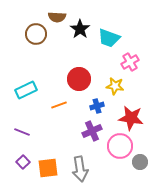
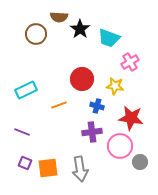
brown semicircle: moved 2 px right
red circle: moved 3 px right
blue cross: rotated 32 degrees clockwise
purple cross: moved 1 px down; rotated 18 degrees clockwise
purple square: moved 2 px right, 1 px down; rotated 24 degrees counterclockwise
